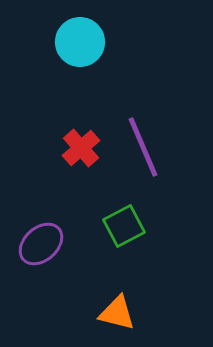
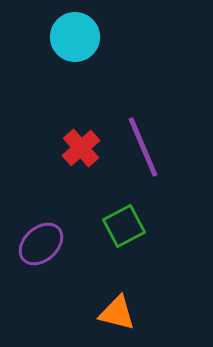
cyan circle: moved 5 px left, 5 px up
